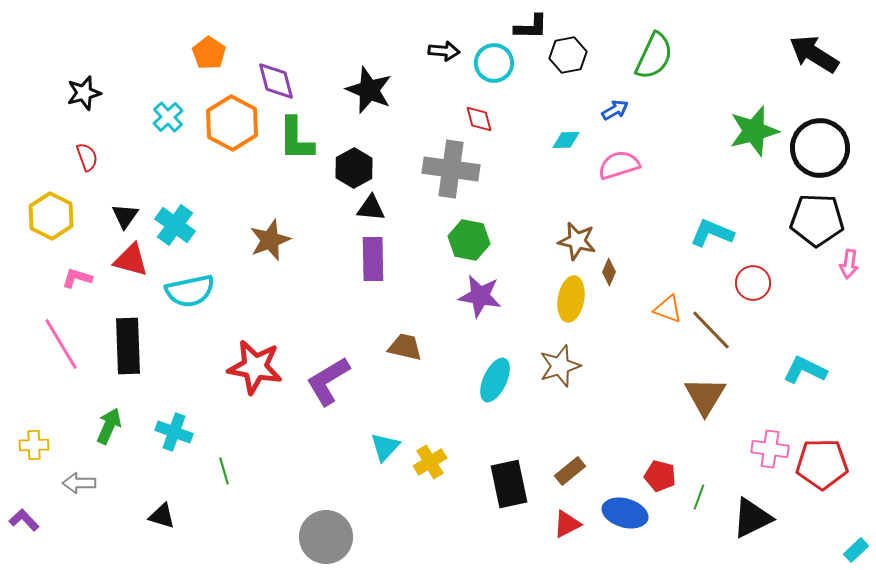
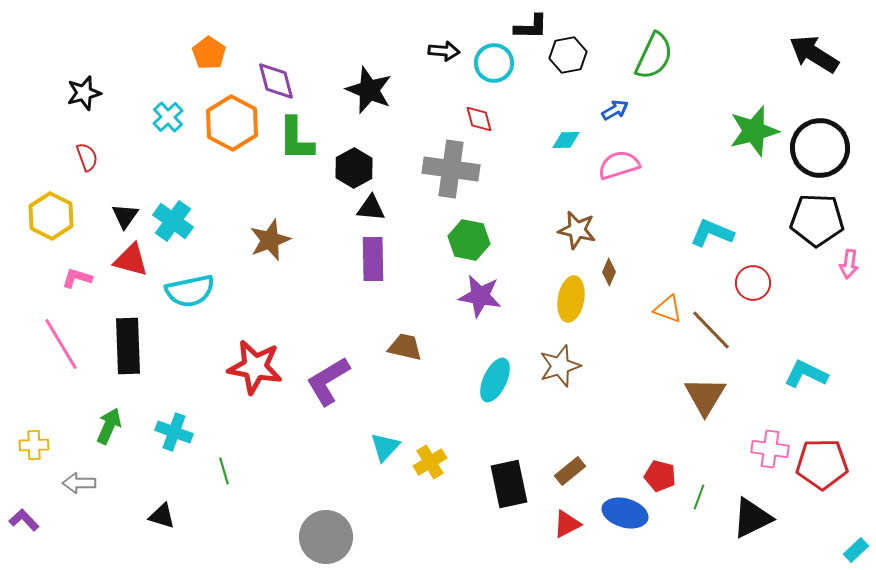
cyan cross at (175, 225): moved 2 px left, 4 px up
brown star at (577, 241): moved 11 px up
cyan L-shape at (805, 370): moved 1 px right, 4 px down
